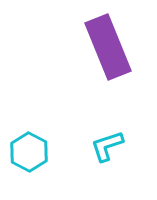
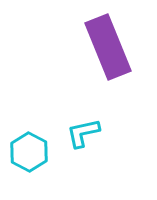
cyan L-shape: moved 24 px left, 13 px up; rotated 6 degrees clockwise
